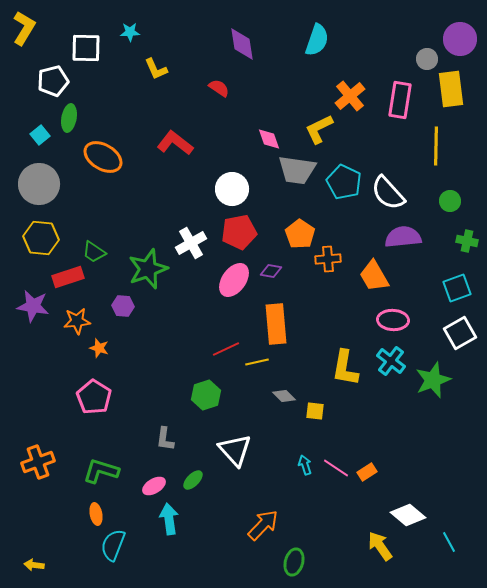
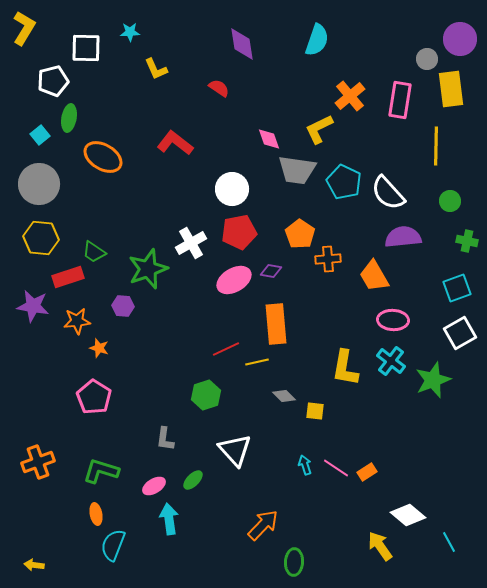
pink ellipse at (234, 280): rotated 24 degrees clockwise
green ellipse at (294, 562): rotated 12 degrees counterclockwise
